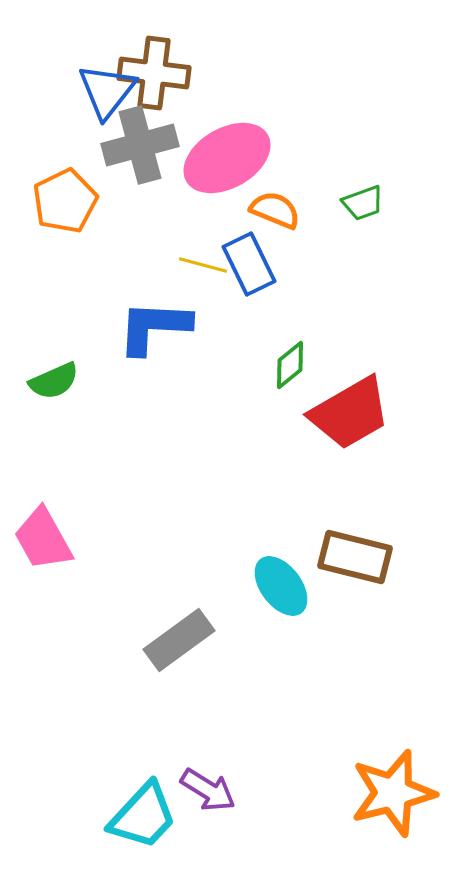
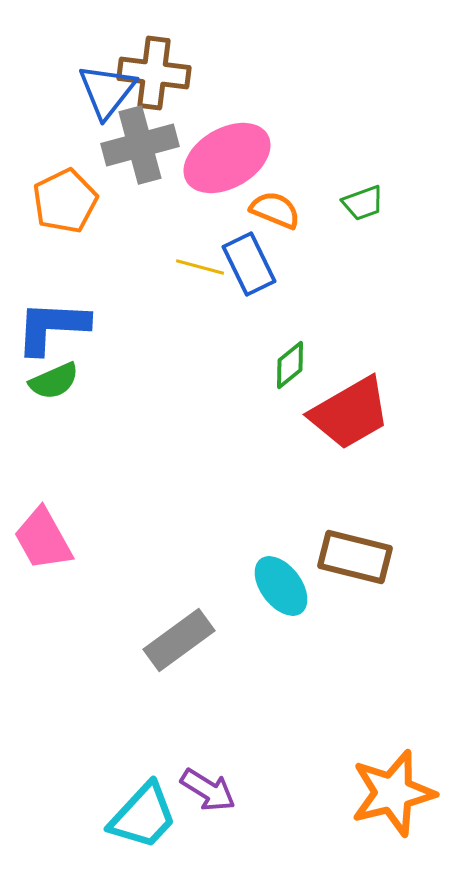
yellow line: moved 3 px left, 2 px down
blue L-shape: moved 102 px left
